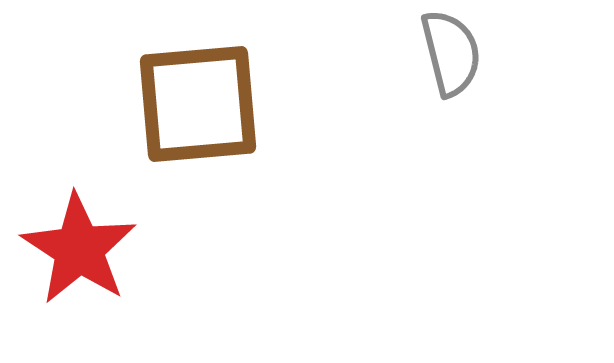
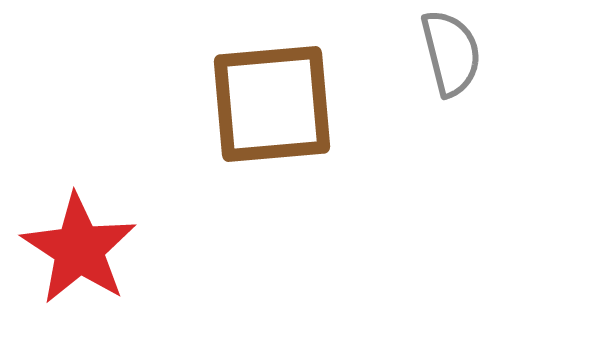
brown square: moved 74 px right
